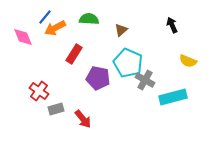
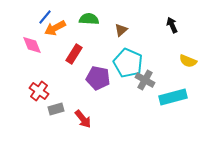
pink diamond: moved 9 px right, 8 px down
